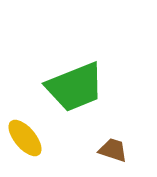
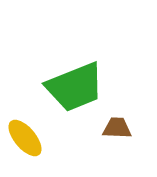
brown trapezoid: moved 4 px right, 22 px up; rotated 16 degrees counterclockwise
